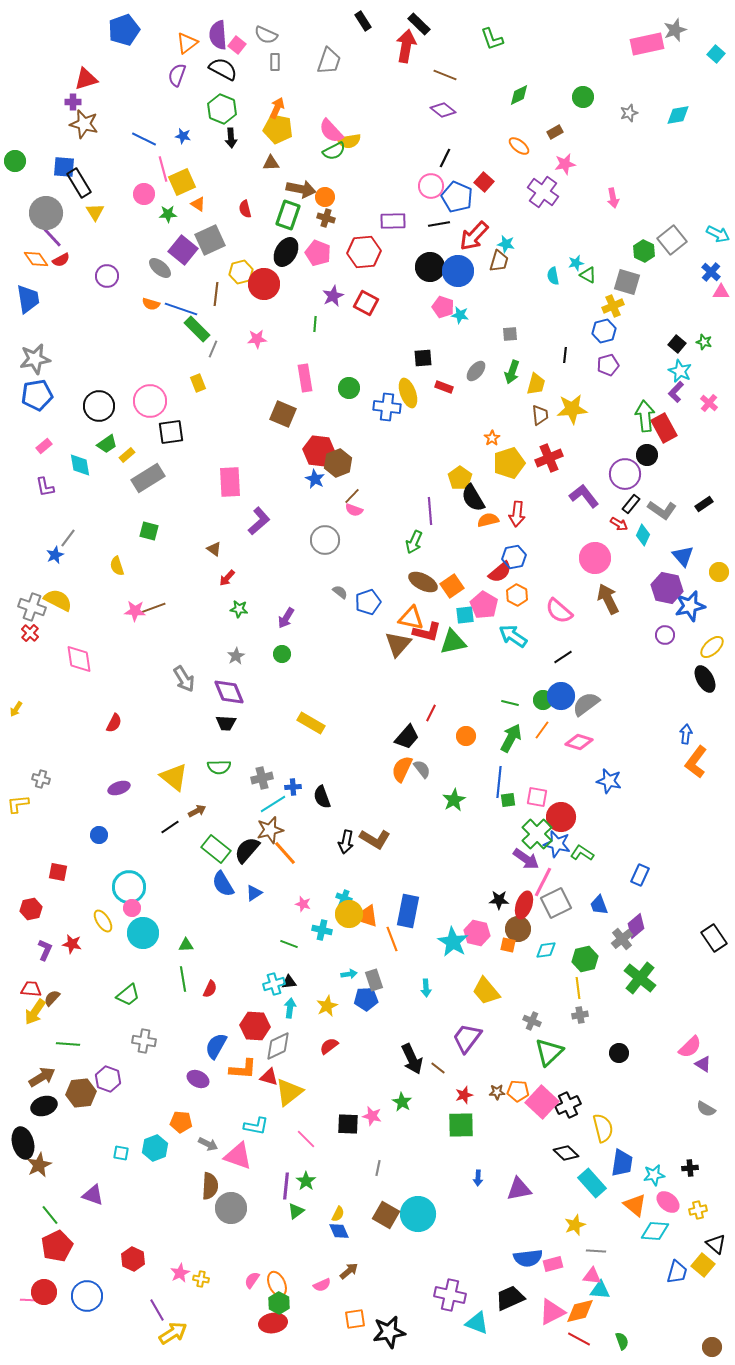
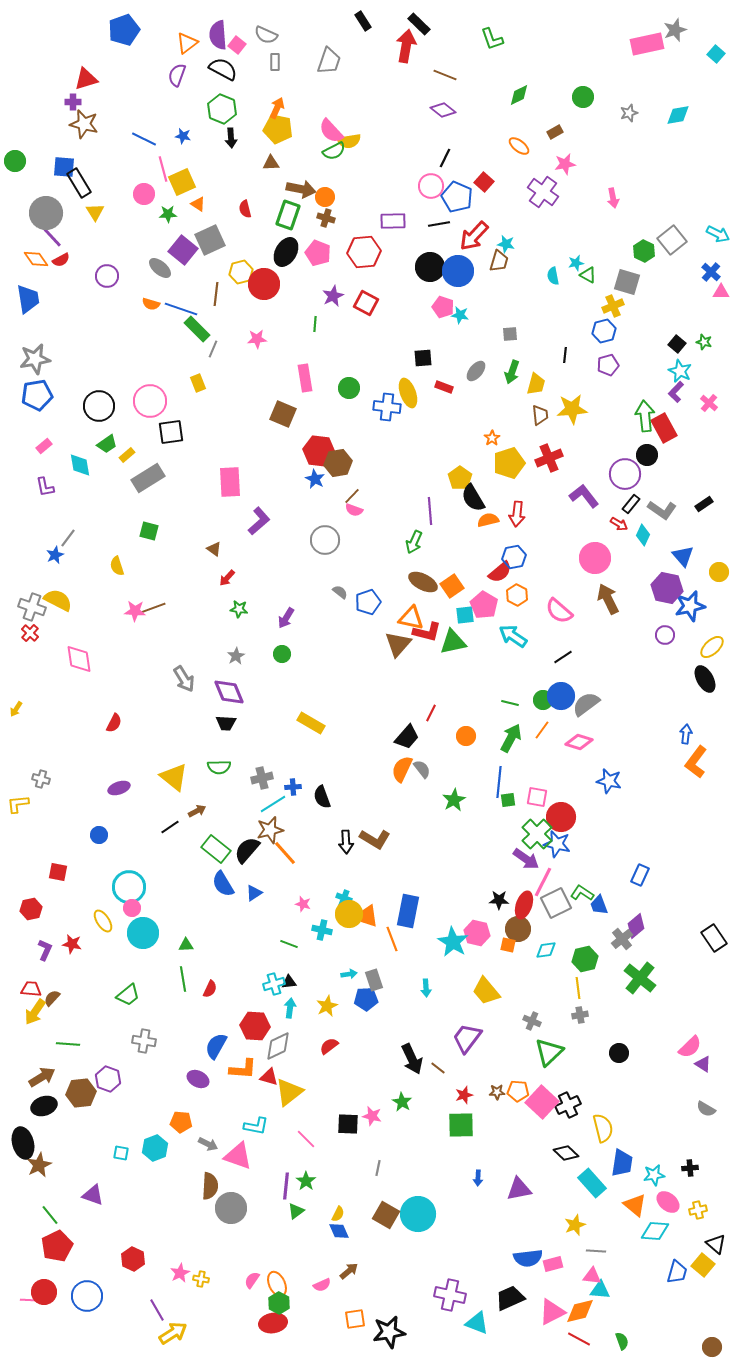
brown hexagon at (338, 463): rotated 12 degrees clockwise
black arrow at (346, 842): rotated 15 degrees counterclockwise
green L-shape at (582, 853): moved 40 px down
